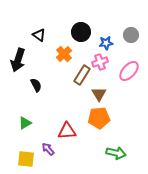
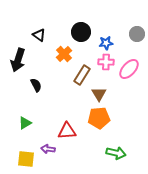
gray circle: moved 6 px right, 1 px up
pink cross: moved 6 px right; rotated 21 degrees clockwise
pink ellipse: moved 2 px up
purple arrow: rotated 40 degrees counterclockwise
